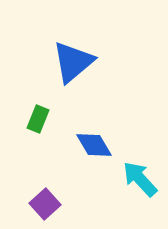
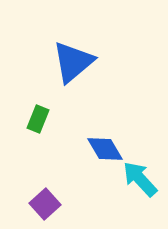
blue diamond: moved 11 px right, 4 px down
